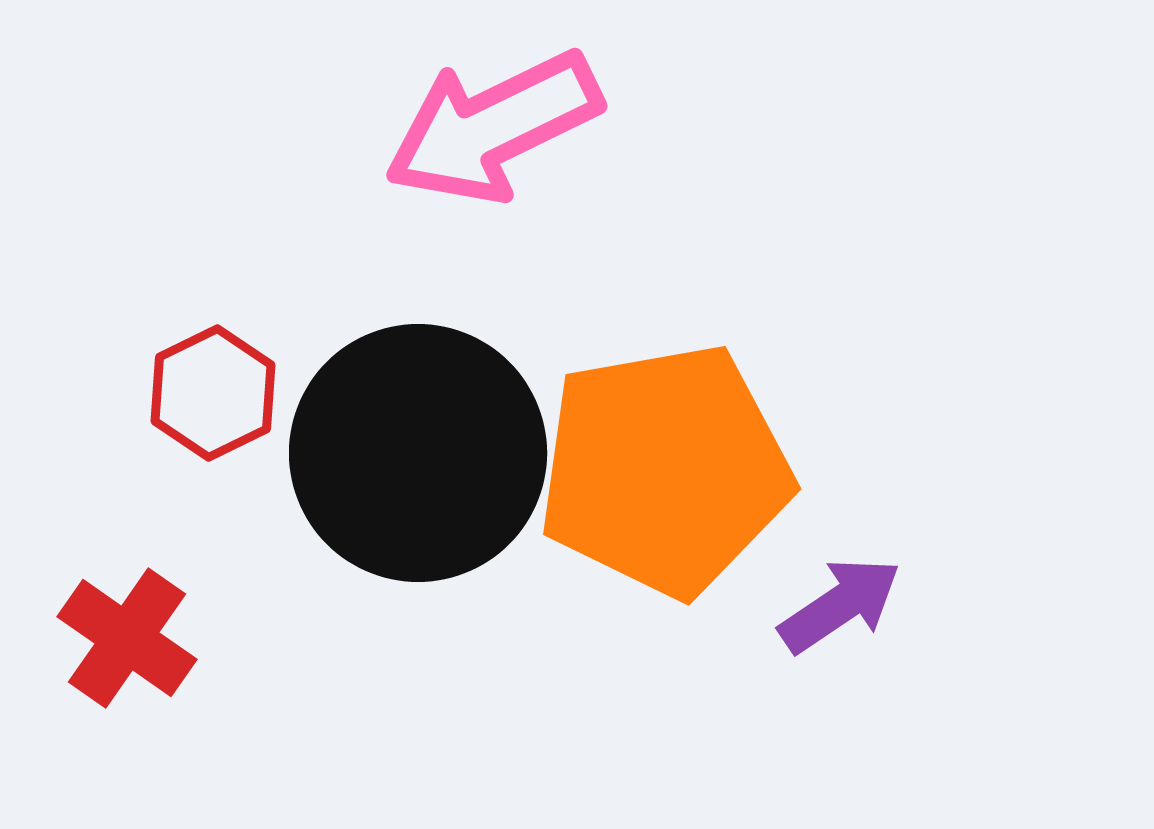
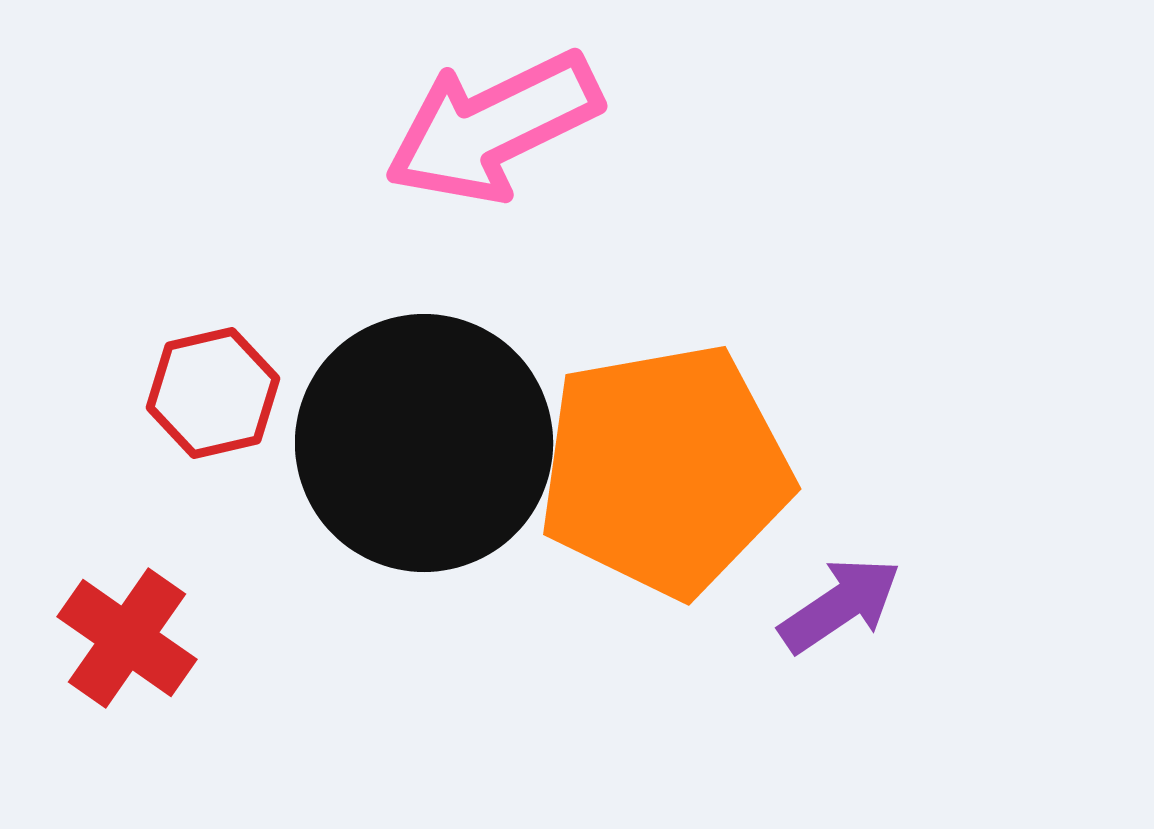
red hexagon: rotated 13 degrees clockwise
black circle: moved 6 px right, 10 px up
